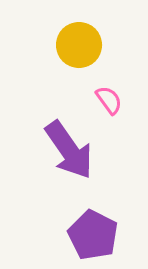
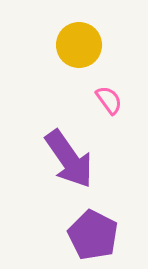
purple arrow: moved 9 px down
